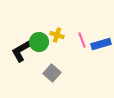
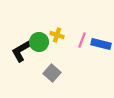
pink line: rotated 42 degrees clockwise
blue rectangle: rotated 30 degrees clockwise
